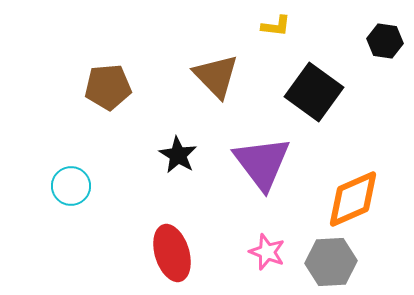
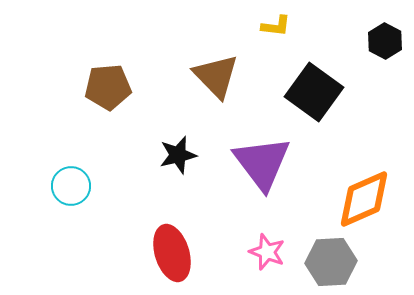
black hexagon: rotated 20 degrees clockwise
black star: rotated 27 degrees clockwise
orange diamond: moved 11 px right
